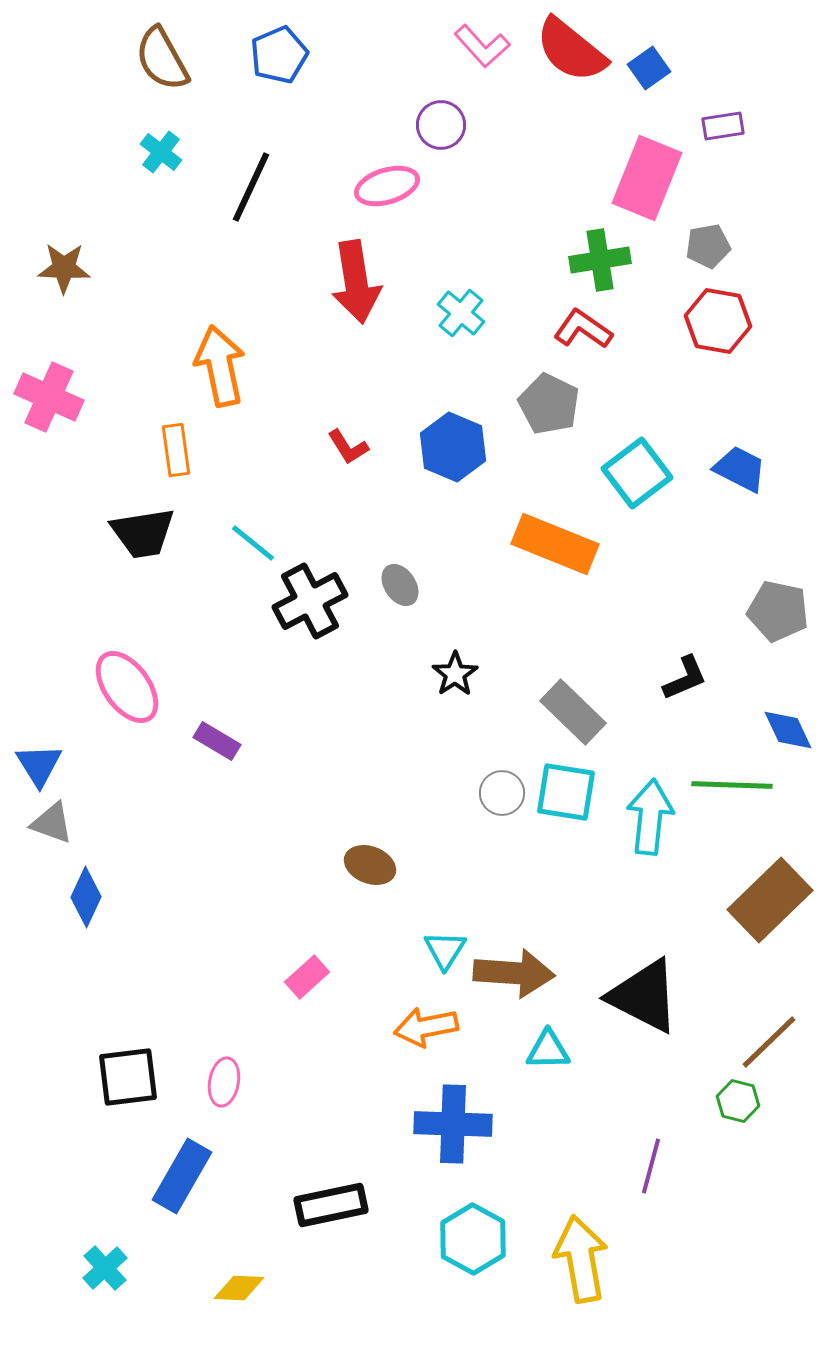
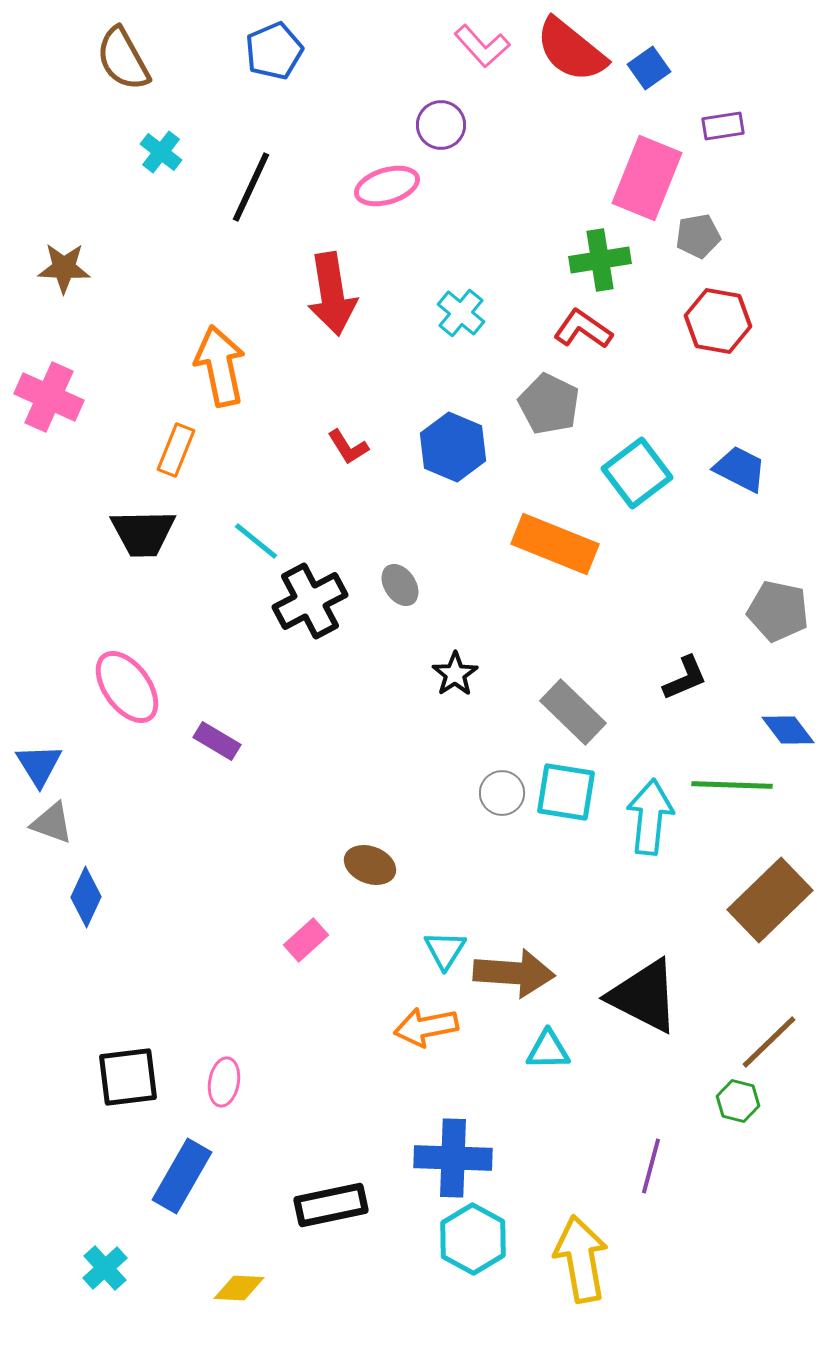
blue pentagon at (279, 55): moved 5 px left, 4 px up
brown semicircle at (162, 59): moved 39 px left
gray pentagon at (708, 246): moved 10 px left, 10 px up
red arrow at (356, 282): moved 24 px left, 12 px down
orange rectangle at (176, 450): rotated 30 degrees clockwise
black trapezoid at (143, 533): rotated 8 degrees clockwise
cyan line at (253, 543): moved 3 px right, 2 px up
blue diamond at (788, 730): rotated 12 degrees counterclockwise
pink rectangle at (307, 977): moved 1 px left, 37 px up
blue cross at (453, 1124): moved 34 px down
